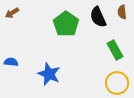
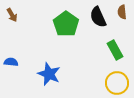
brown arrow: moved 2 px down; rotated 88 degrees counterclockwise
